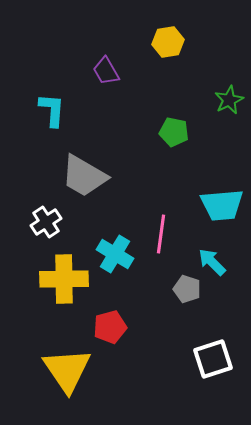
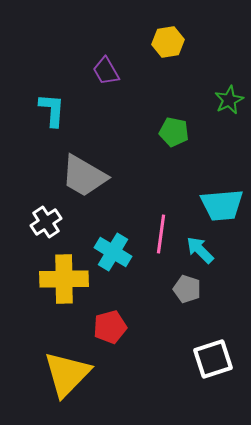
cyan cross: moved 2 px left, 2 px up
cyan arrow: moved 12 px left, 12 px up
yellow triangle: moved 4 px down; rotated 18 degrees clockwise
